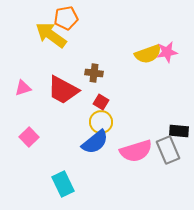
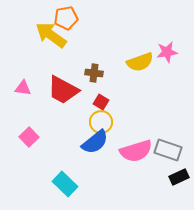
yellow semicircle: moved 8 px left, 8 px down
pink triangle: rotated 24 degrees clockwise
black rectangle: moved 46 px down; rotated 30 degrees counterclockwise
gray rectangle: rotated 48 degrees counterclockwise
cyan rectangle: moved 2 px right; rotated 20 degrees counterclockwise
